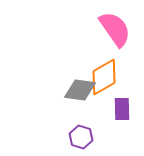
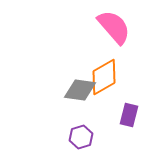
pink semicircle: moved 1 px left, 2 px up; rotated 6 degrees counterclockwise
purple rectangle: moved 7 px right, 6 px down; rotated 15 degrees clockwise
purple hexagon: rotated 25 degrees clockwise
